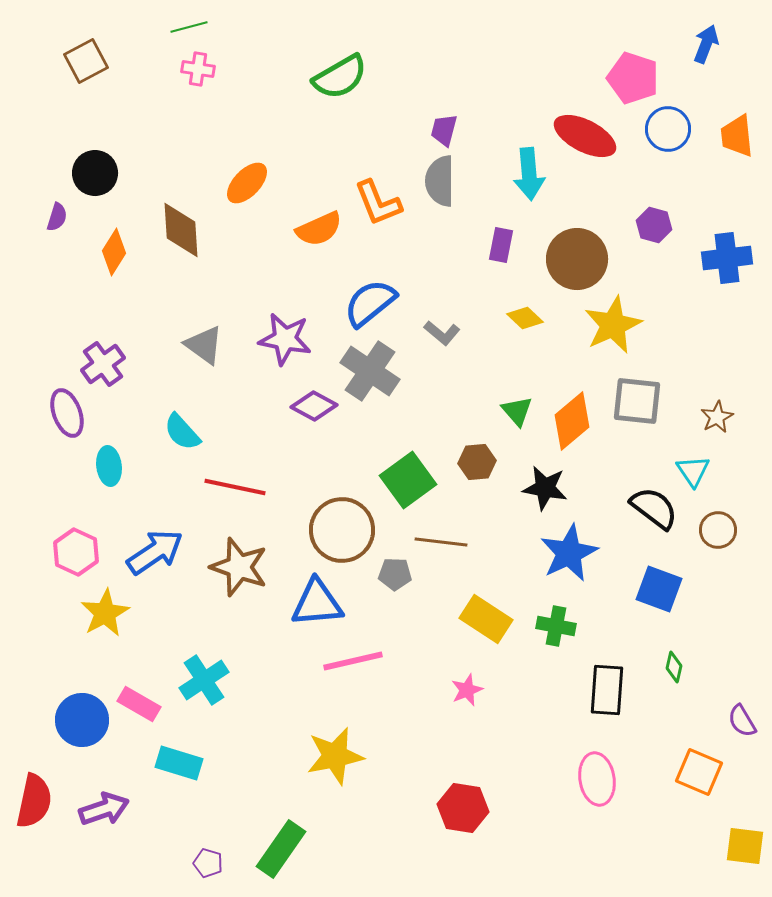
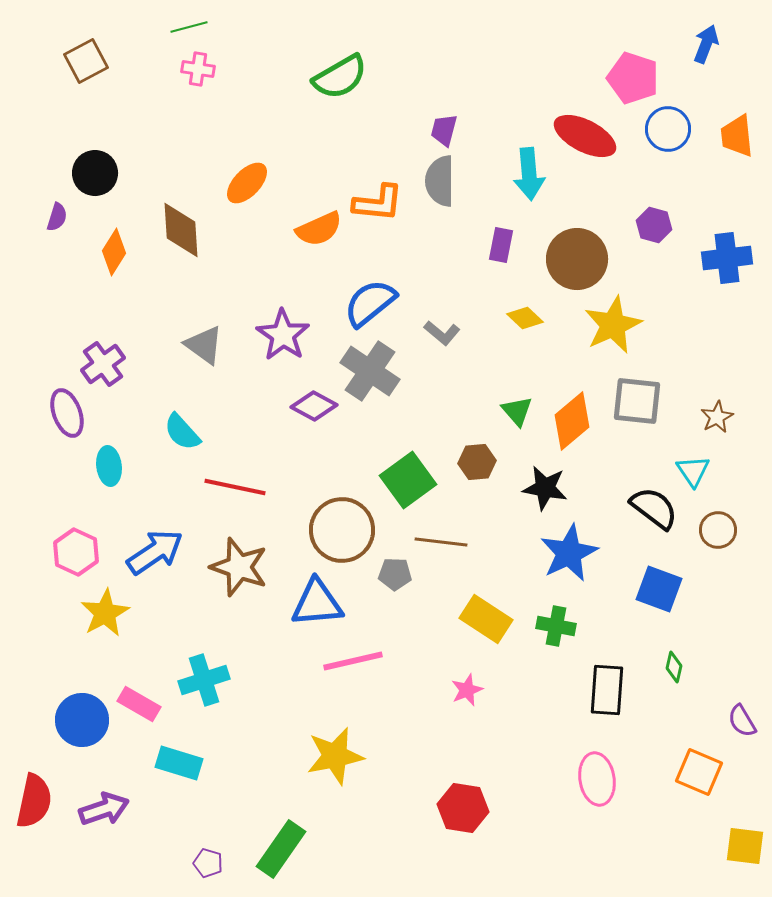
orange L-shape at (378, 203): rotated 62 degrees counterclockwise
purple star at (285, 339): moved 2 px left, 4 px up; rotated 24 degrees clockwise
cyan cross at (204, 680): rotated 15 degrees clockwise
